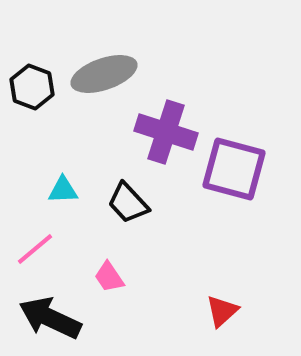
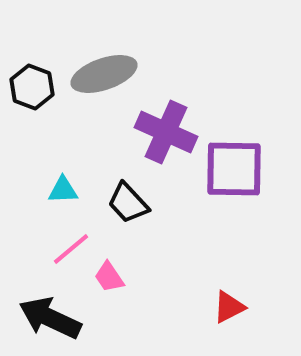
purple cross: rotated 6 degrees clockwise
purple square: rotated 14 degrees counterclockwise
pink line: moved 36 px right
red triangle: moved 7 px right, 4 px up; rotated 15 degrees clockwise
